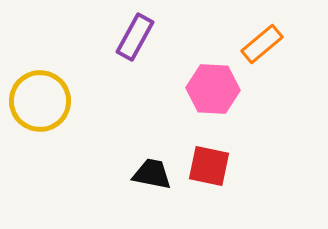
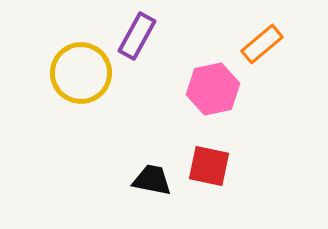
purple rectangle: moved 2 px right, 1 px up
pink hexagon: rotated 15 degrees counterclockwise
yellow circle: moved 41 px right, 28 px up
black trapezoid: moved 6 px down
